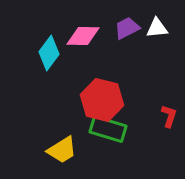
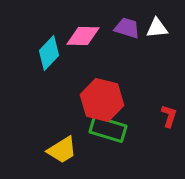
purple trapezoid: rotated 44 degrees clockwise
cyan diamond: rotated 8 degrees clockwise
